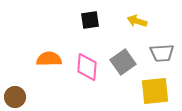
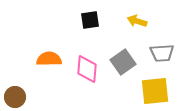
pink diamond: moved 2 px down
